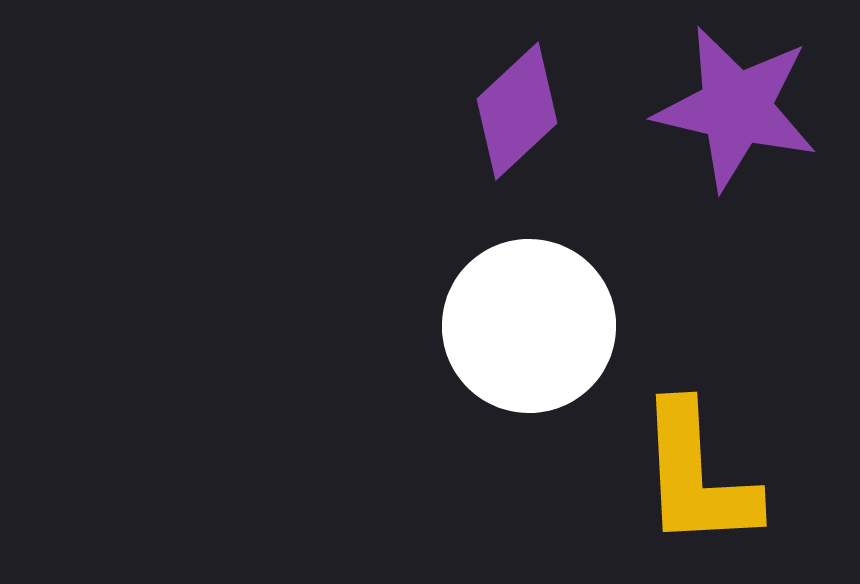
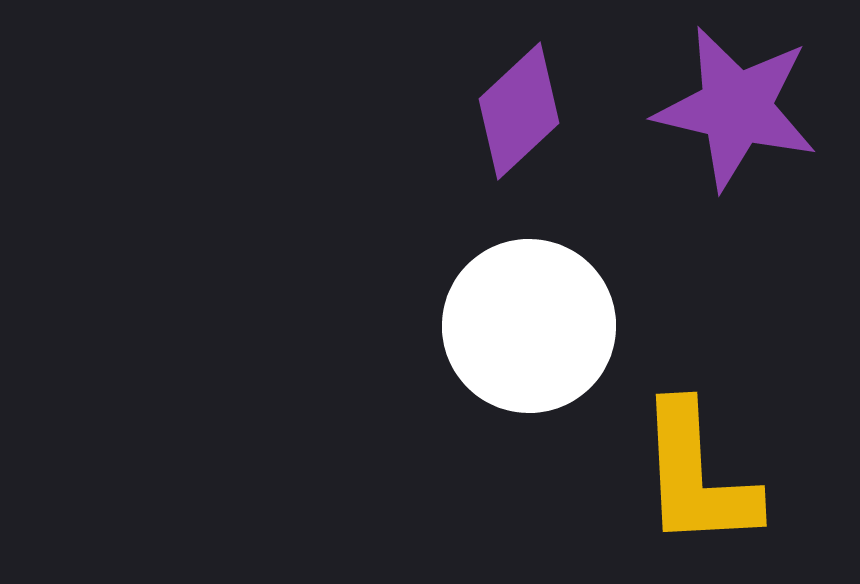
purple diamond: moved 2 px right
